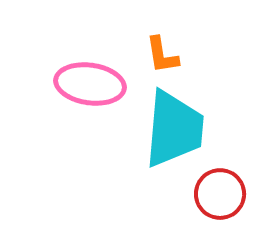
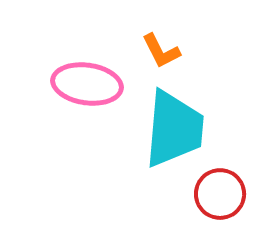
orange L-shape: moved 1 px left, 4 px up; rotated 18 degrees counterclockwise
pink ellipse: moved 3 px left
